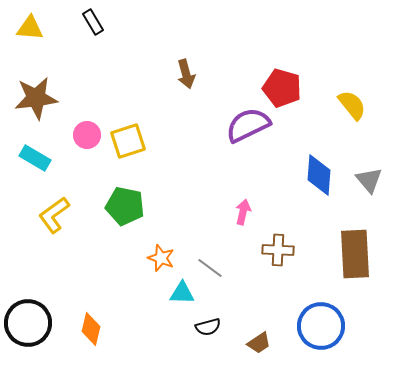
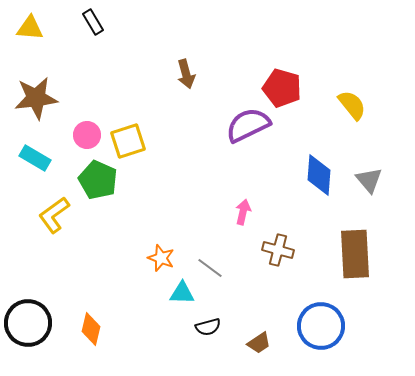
green pentagon: moved 27 px left, 26 px up; rotated 12 degrees clockwise
brown cross: rotated 12 degrees clockwise
